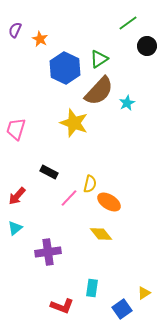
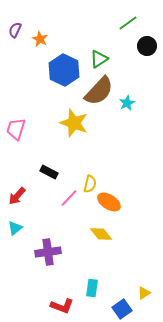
blue hexagon: moved 1 px left, 2 px down
